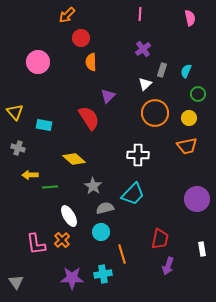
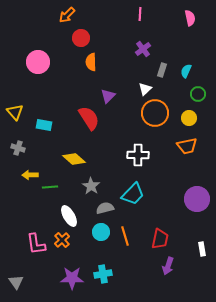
white triangle: moved 5 px down
gray star: moved 2 px left
orange line: moved 3 px right, 18 px up
